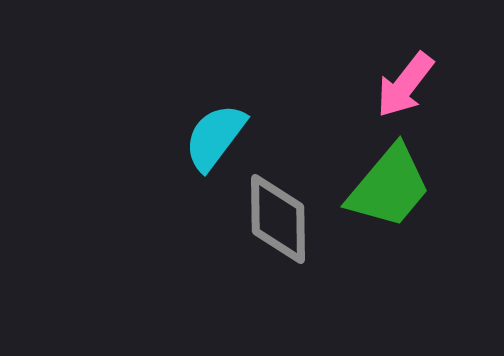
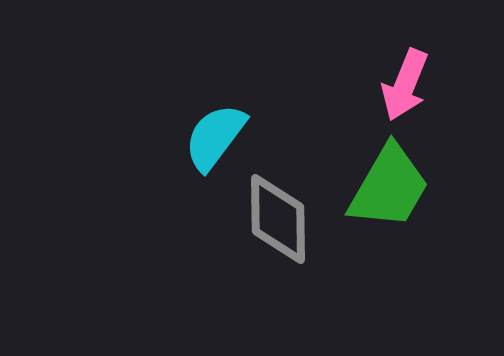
pink arrow: rotated 16 degrees counterclockwise
green trapezoid: rotated 10 degrees counterclockwise
